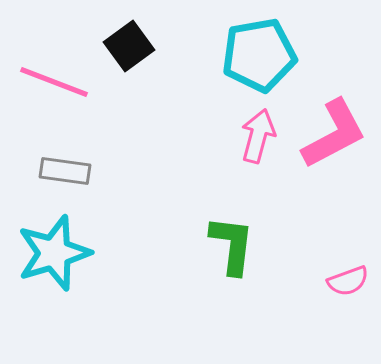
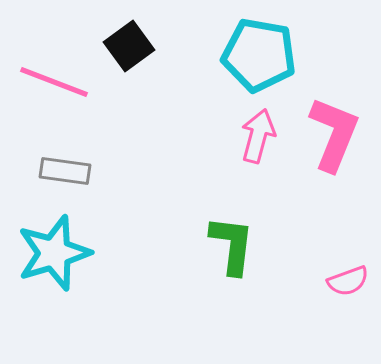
cyan pentagon: rotated 20 degrees clockwise
pink L-shape: rotated 40 degrees counterclockwise
